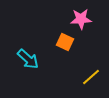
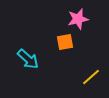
pink star: moved 3 px left; rotated 10 degrees counterclockwise
orange square: rotated 36 degrees counterclockwise
